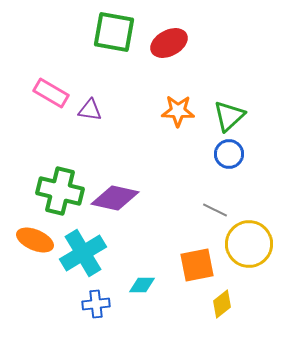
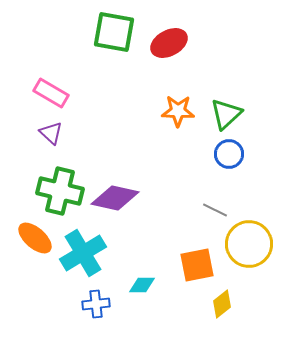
purple triangle: moved 39 px left, 23 px down; rotated 35 degrees clockwise
green triangle: moved 3 px left, 2 px up
orange ellipse: moved 2 px up; rotated 18 degrees clockwise
